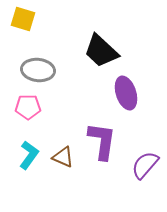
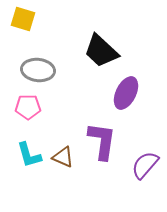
purple ellipse: rotated 44 degrees clockwise
cyan L-shape: rotated 128 degrees clockwise
